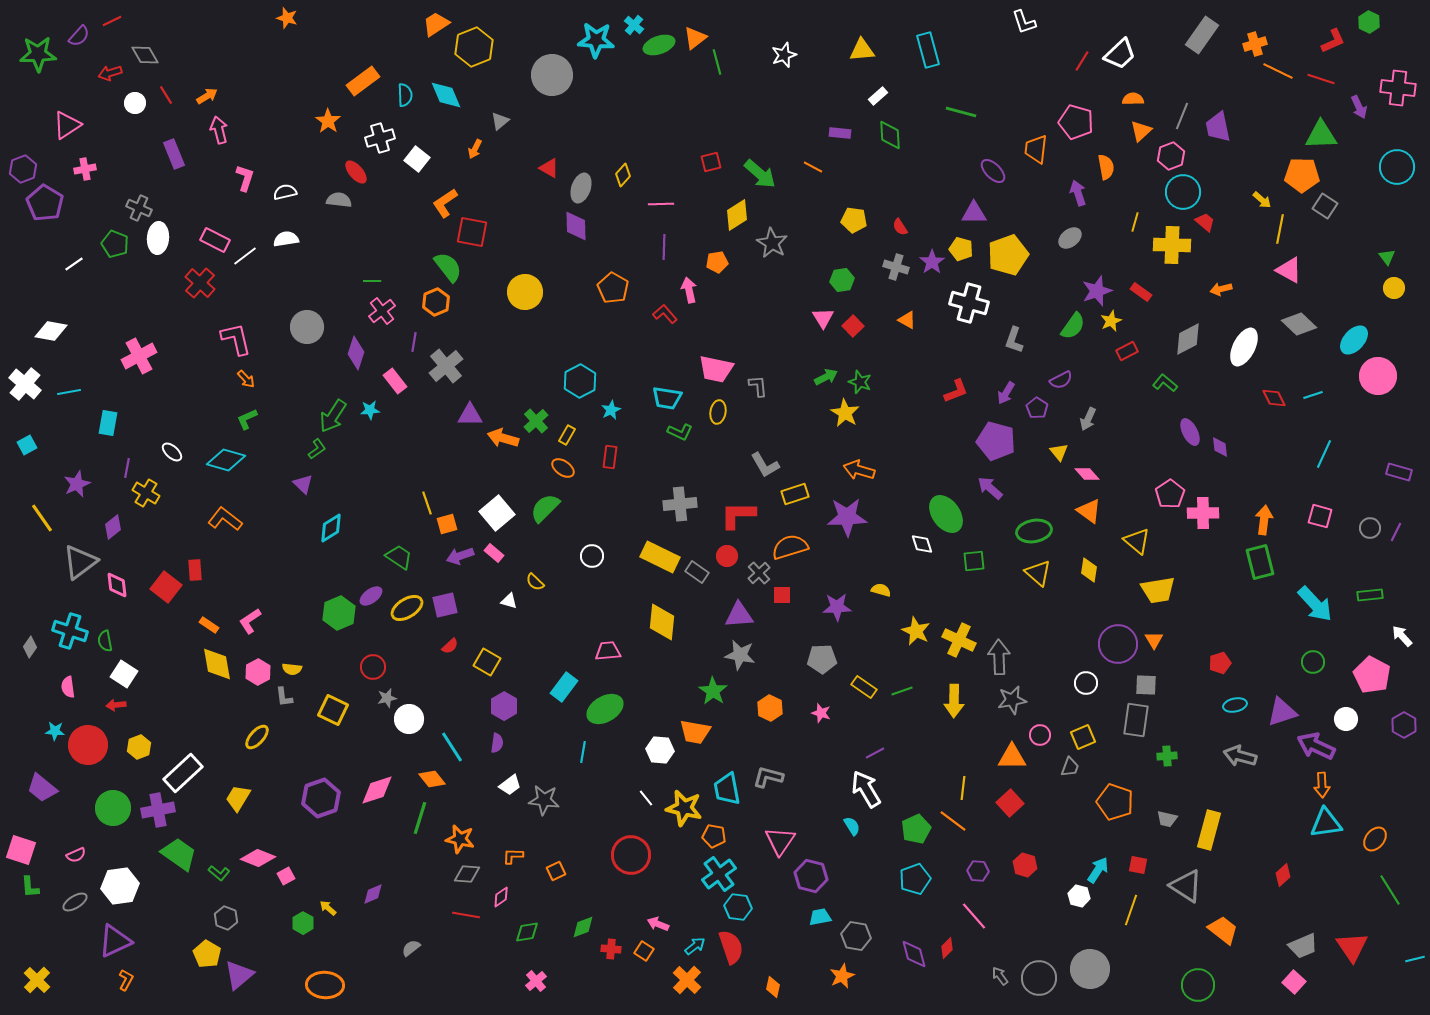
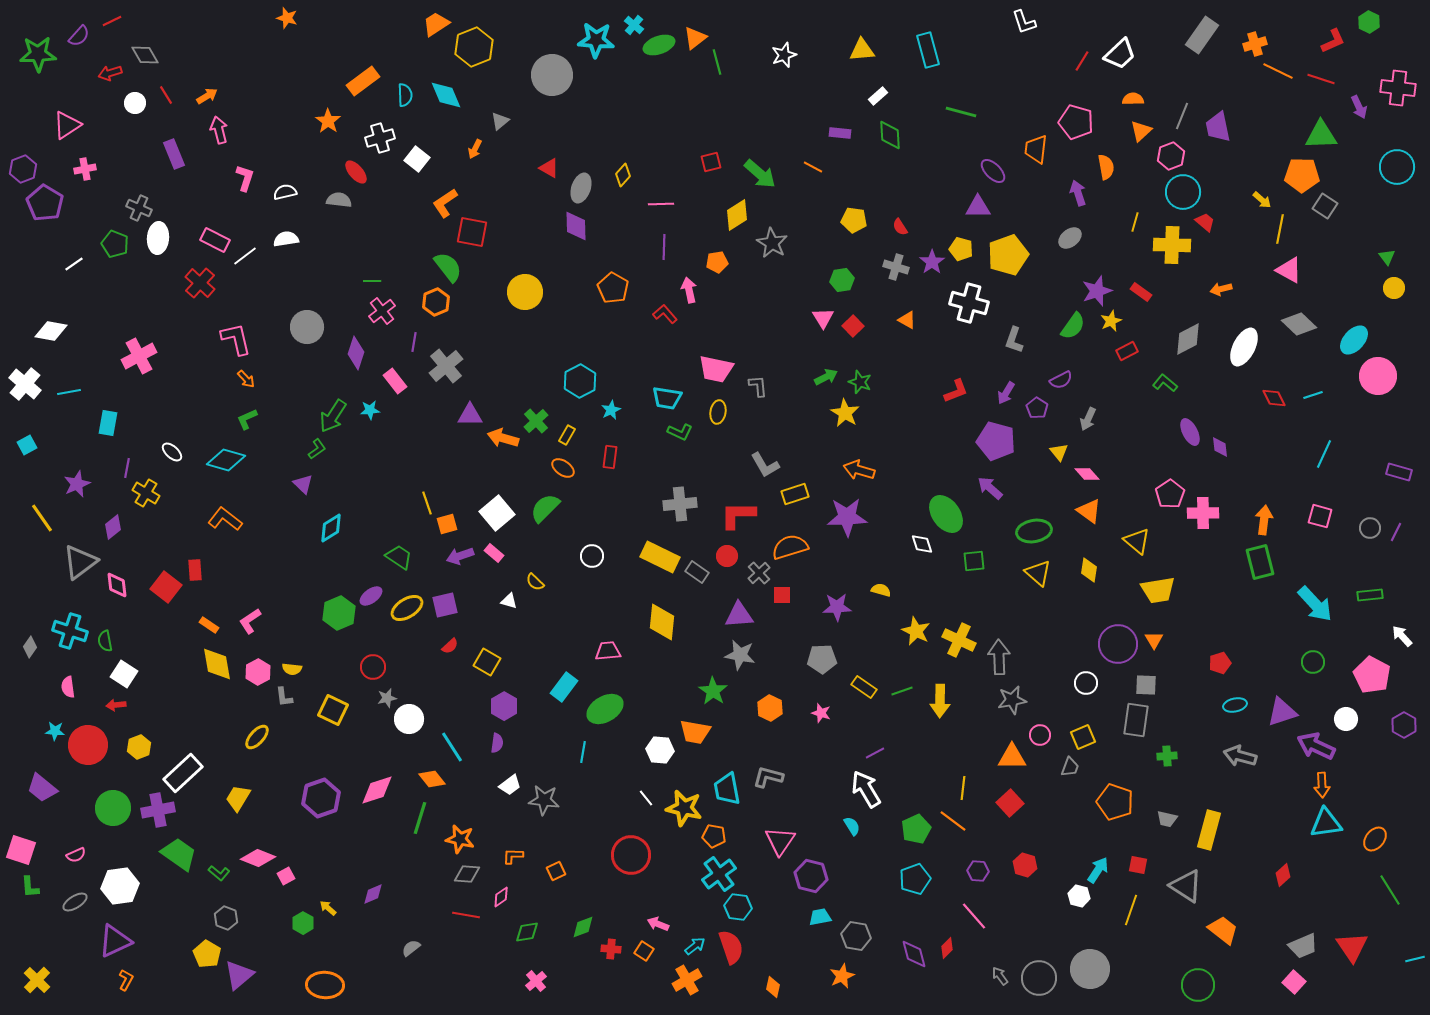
purple triangle at (974, 213): moved 4 px right, 6 px up
yellow arrow at (954, 701): moved 14 px left
orange cross at (687, 980): rotated 16 degrees clockwise
